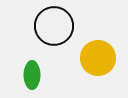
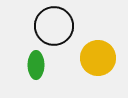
green ellipse: moved 4 px right, 10 px up
